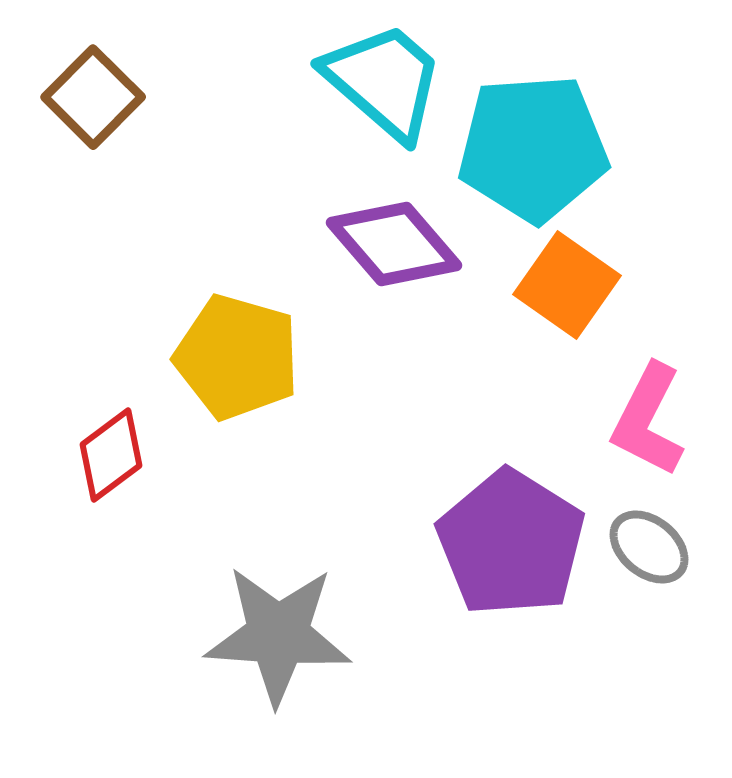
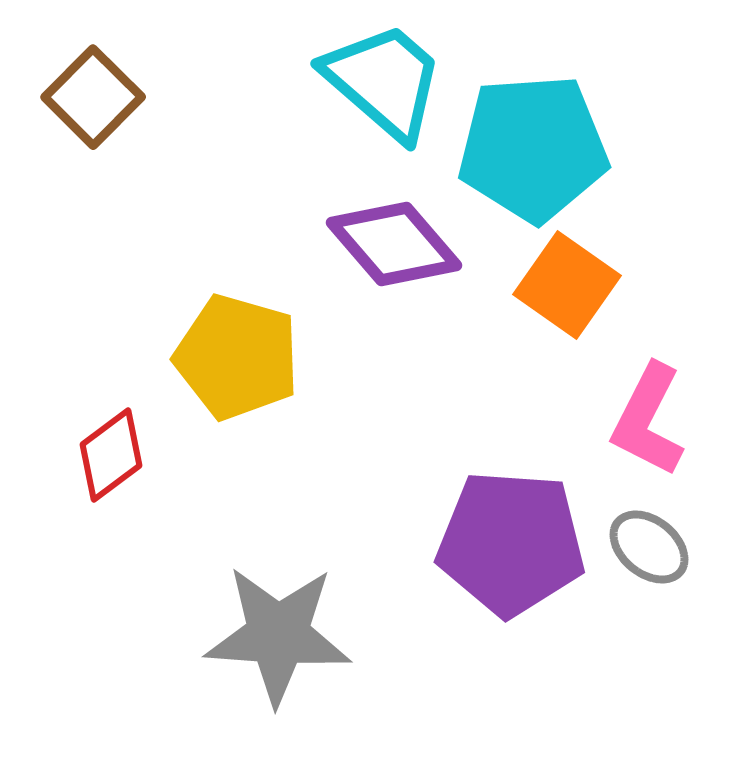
purple pentagon: rotated 28 degrees counterclockwise
